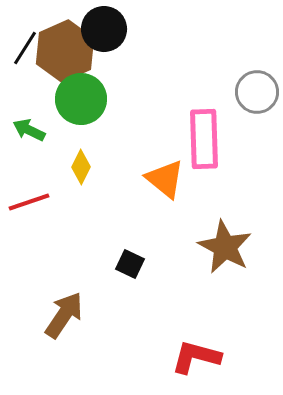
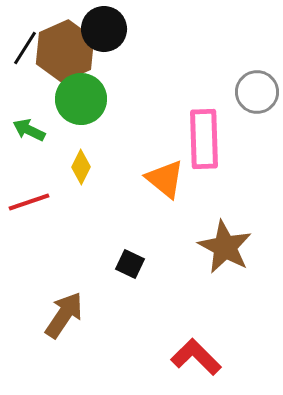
red L-shape: rotated 30 degrees clockwise
